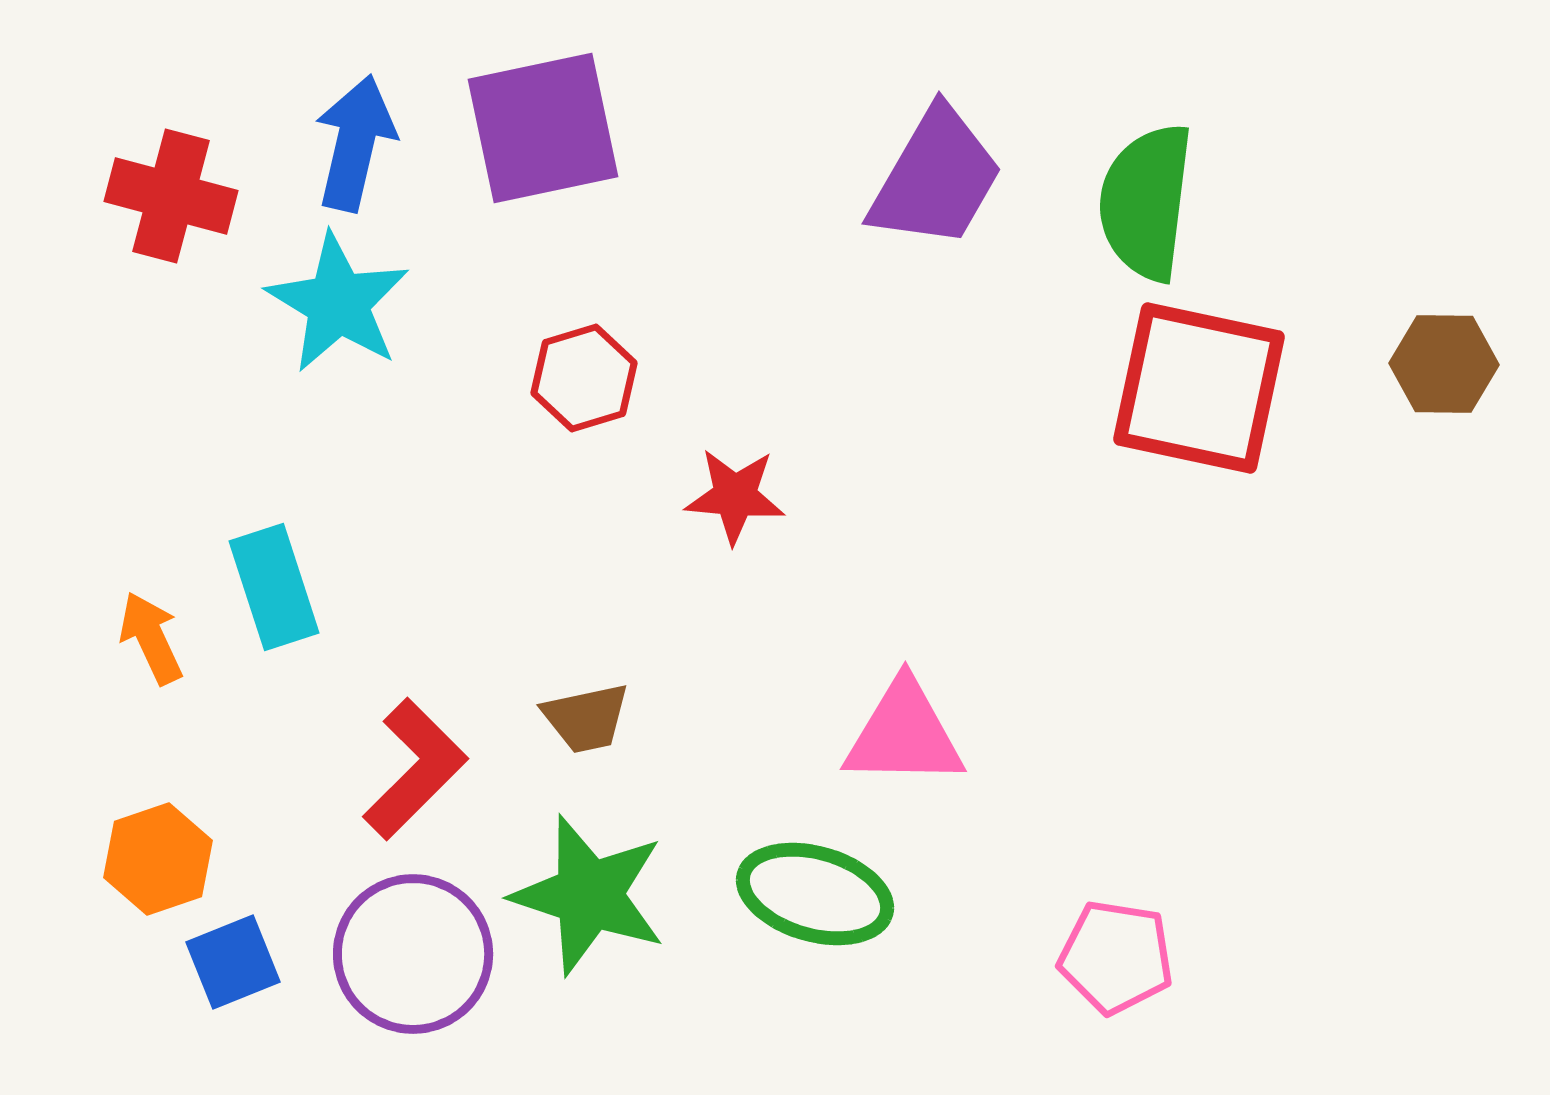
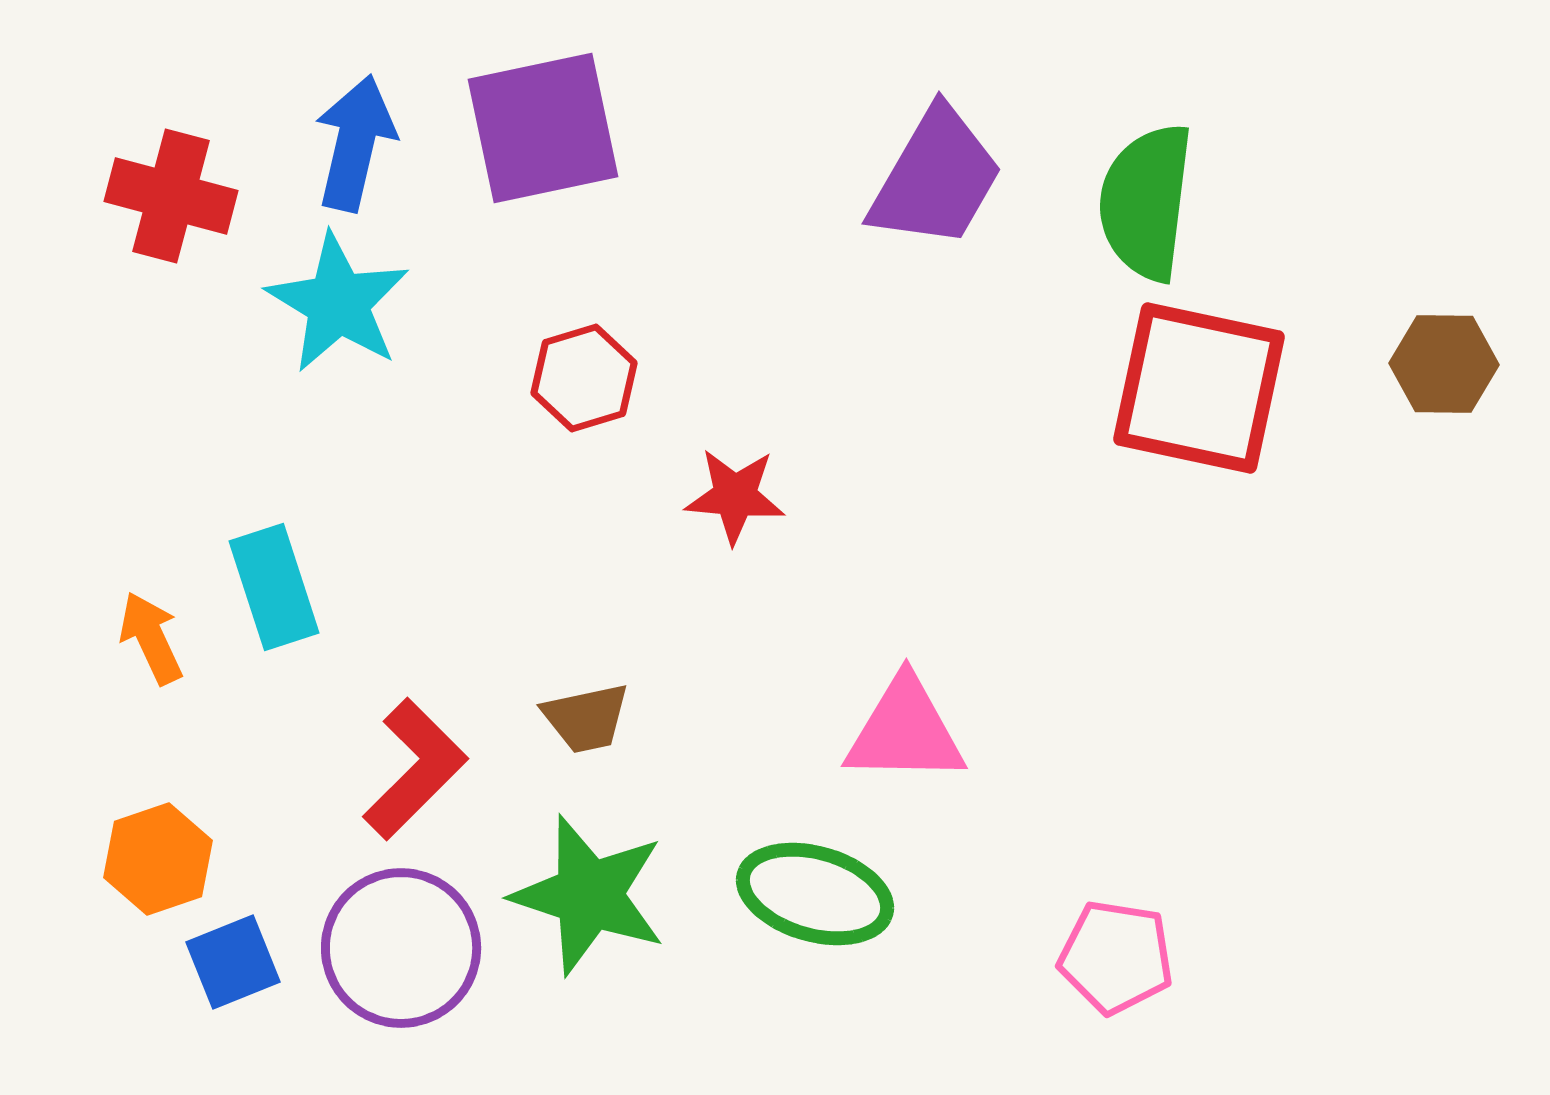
pink triangle: moved 1 px right, 3 px up
purple circle: moved 12 px left, 6 px up
